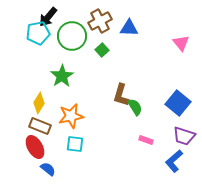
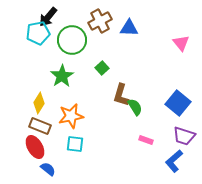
green circle: moved 4 px down
green square: moved 18 px down
